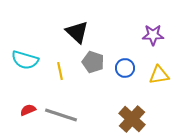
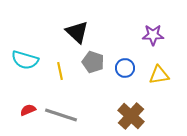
brown cross: moved 1 px left, 3 px up
